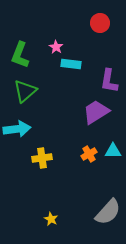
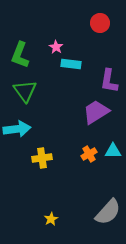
green triangle: rotated 25 degrees counterclockwise
yellow star: rotated 16 degrees clockwise
